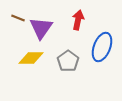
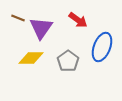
red arrow: rotated 114 degrees clockwise
